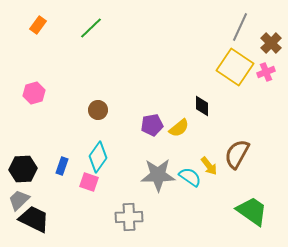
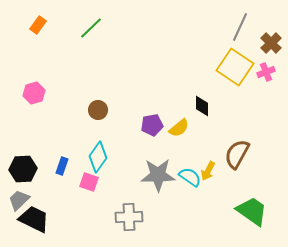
yellow arrow: moved 1 px left, 5 px down; rotated 66 degrees clockwise
